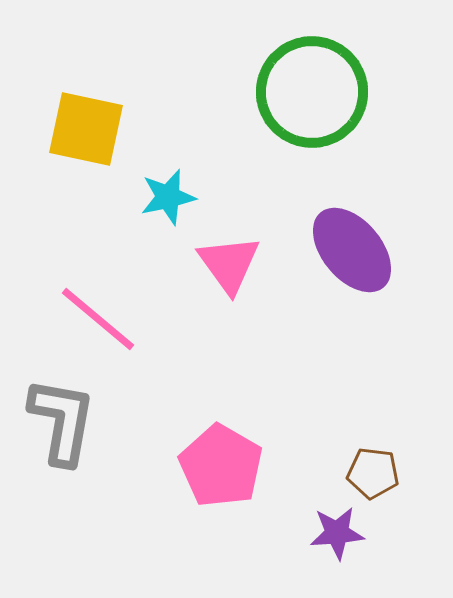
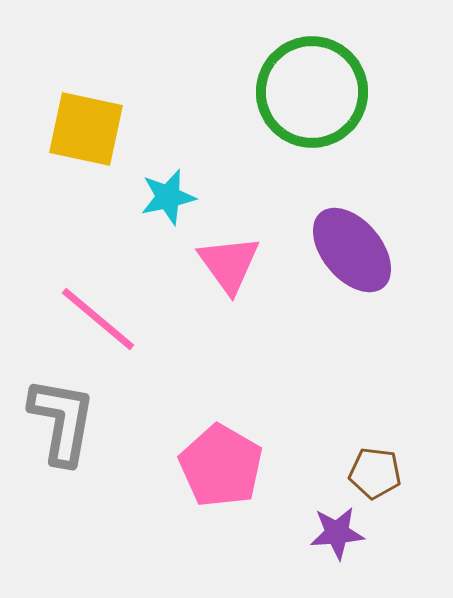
brown pentagon: moved 2 px right
